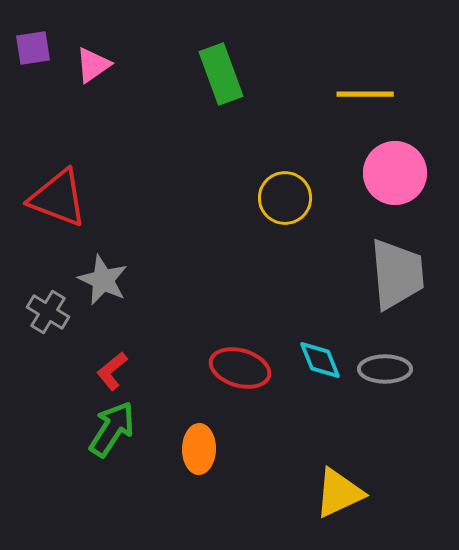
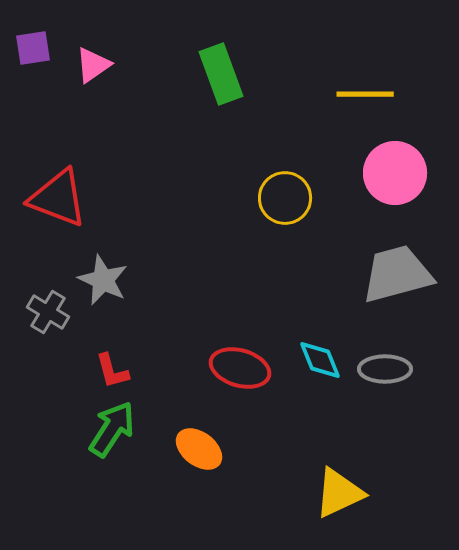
gray trapezoid: rotated 100 degrees counterclockwise
red L-shape: rotated 66 degrees counterclockwise
orange ellipse: rotated 54 degrees counterclockwise
